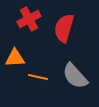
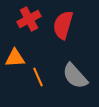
red semicircle: moved 1 px left, 3 px up
orange line: rotated 54 degrees clockwise
